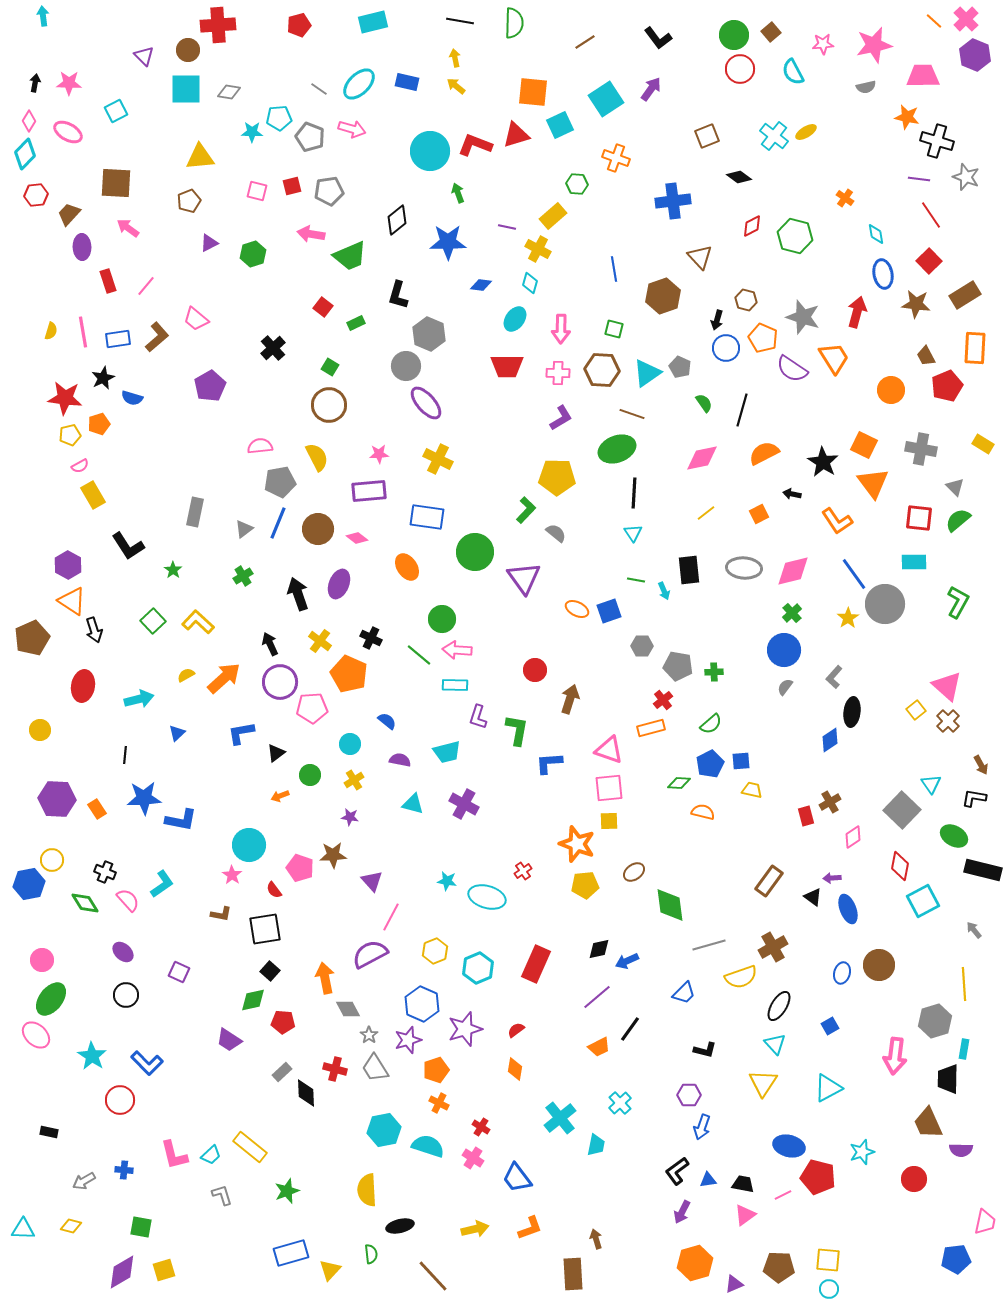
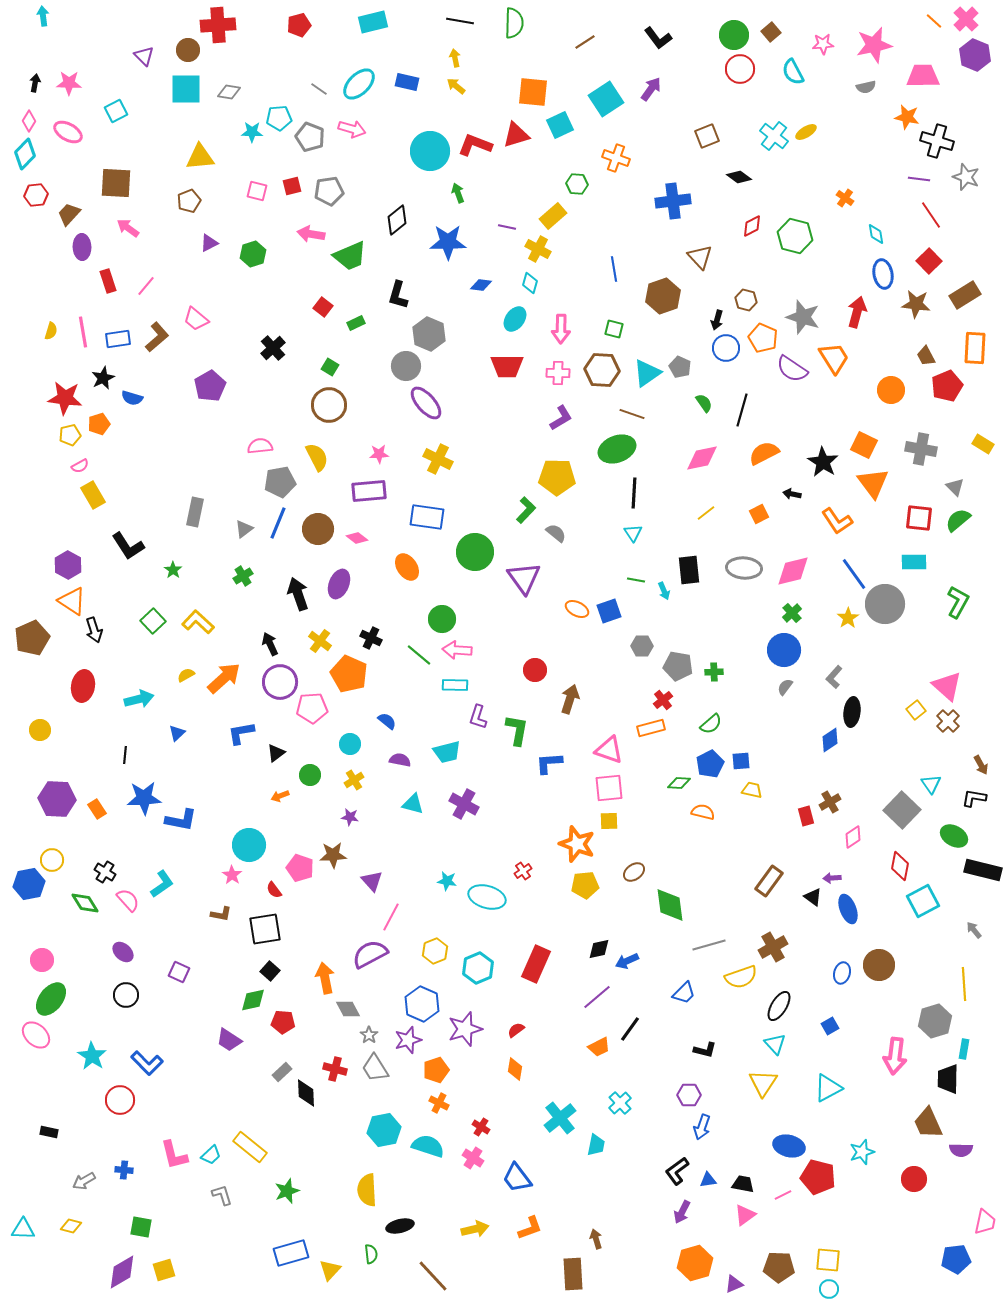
black cross at (105, 872): rotated 10 degrees clockwise
